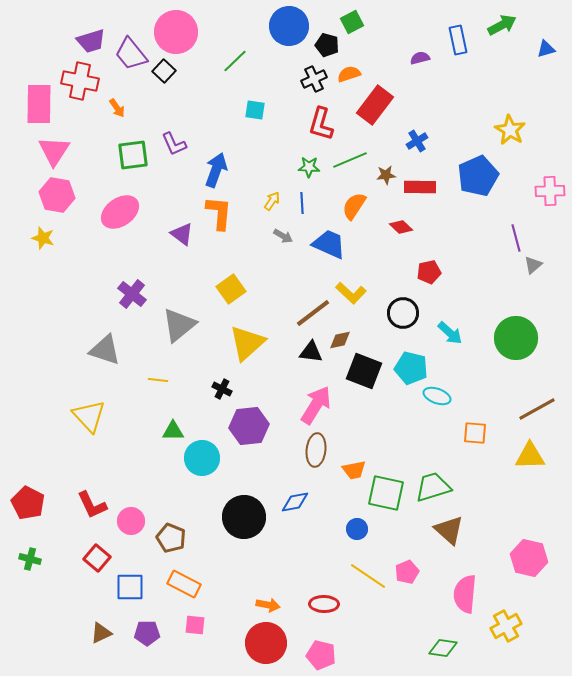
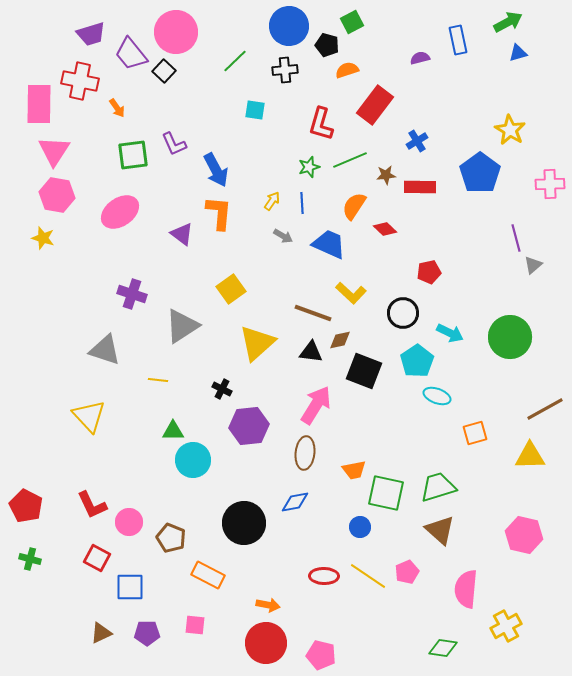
green arrow at (502, 25): moved 6 px right, 3 px up
purple trapezoid at (91, 41): moved 7 px up
blue triangle at (546, 49): moved 28 px left, 4 px down
orange semicircle at (349, 74): moved 2 px left, 4 px up
black cross at (314, 79): moved 29 px left, 9 px up; rotated 20 degrees clockwise
green star at (309, 167): rotated 20 degrees counterclockwise
blue arrow at (216, 170): rotated 132 degrees clockwise
blue pentagon at (478, 176): moved 2 px right, 3 px up; rotated 12 degrees counterclockwise
pink cross at (550, 191): moved 7 px up
red diamond at (401, 227): moved 16 px left, 2 px down
purple cross at (132, 294): rotated 20 degrees counterclockwise
brown line at (313, 313): rotated 57 degrees clockwise
gray triangle at (179, 325): moved 3 px right, 1 px down; rotated 6 degrees clockwise
cyan arrow at (450, 333): rotated 16 degrees counterclockwise
green circle at (516, 338): moved 6 px left, 1 px up
yellow triangle at (247, 343): moved 10 px right
cyan pentagon at (411, 368): moved 6 px right, 7 px up; rotated 24 degrees clockwise
brown line at (537, 409): moved 8 px right
orange square at (475, 433): rotated 20 degrees counterclockwise
brown ellipse at (316, 450): moved 11 px left, 3 px down
cyan circle at (202, 458): moved 9 px left, 2 px down
green trapezoid at (433, 487): moved 5 px right
red pentagon at (28, 503): moved 2 px left, 3 px down
black circle at (244, 517): moved 6 px down
pink circle at (131, 521): moved 2 px left, 1 px down
blue circle at (357, 529): moved 3 px right, 2 px up
brown triangle at (449, 530): moved 9 px left
red square at (97, 558): rotated 12 degrees counterclockwise
pink hexagon at (529, 558): moved 5 px left, 23 px up
orange rectangle at (184, 584): moved 24 px right, 9 px up
pink semicircle at (465, 594): moved 1 px right, 5 px up
red ellipse at (324, 604): moved 28 px up
